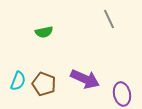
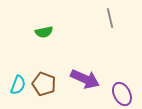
gray line: moved 1 px right, 1 px up; rotated 12 degrees clockwise
cyan semicircle: moved 4 px down
purple ellipse: rotated 15 degrees counterclockwise
